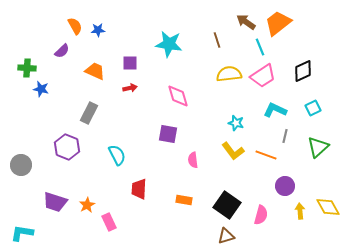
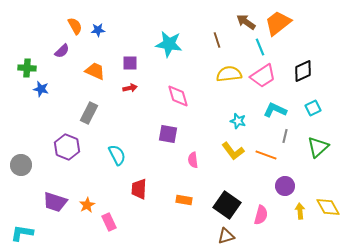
cyan star at (236, 123): moved 2 px right, 2 px up
